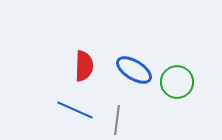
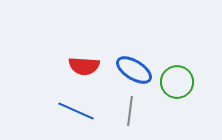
red semicircle: rotated 92 degrees clockwise
blue line: moved 1 px right, 1 px down
gray line: moved 13 px right, 9 px up
